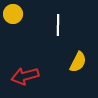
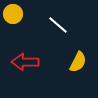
white line: rotated 50 degrees counterclockwise
red arrow: moved 14 px up; rotated 16 degrees clockwise
